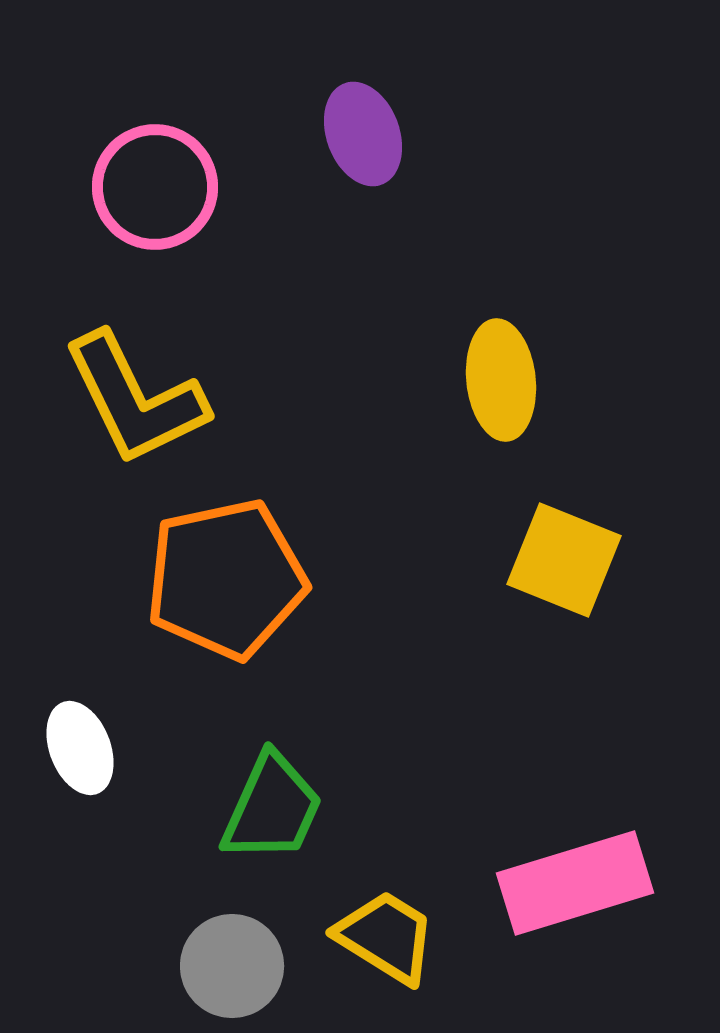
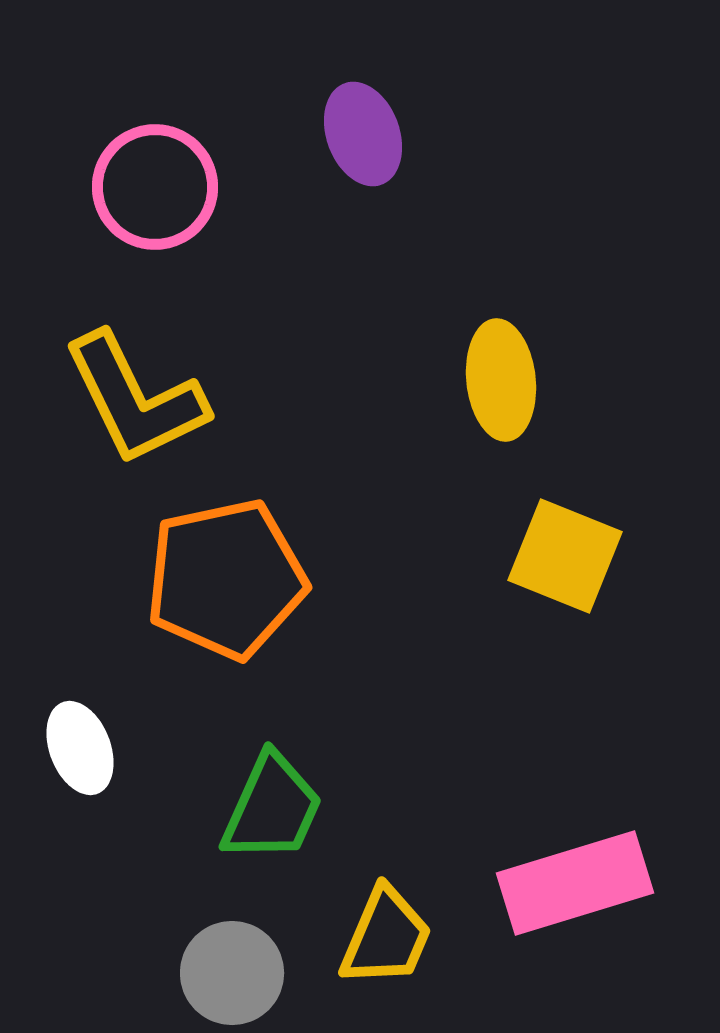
yellow square: moved 1 px right, 4 px up
yellow trapezoid: rotated 81 degrees clockwise
gray circle: moved 7 px down
